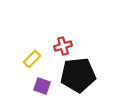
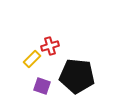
red cross: moved 13 px left
black pentagon: moved 1 px left, 1 px down; rotated 12 degrees clockwise
